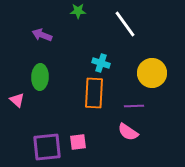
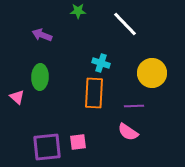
white line: rotated 8 degrees counterclockwise
pink triangle: moved 3 px up
